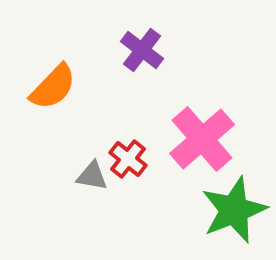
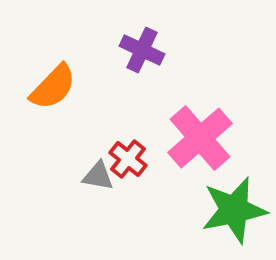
purple cross: rotated 12 degrees counterclockwise
pink cross: moved 2 px left, 1 px up
gray triangle: moved 6 px right
green star: rotated 10 degrees clockwise
